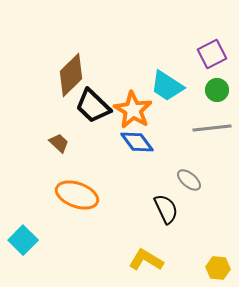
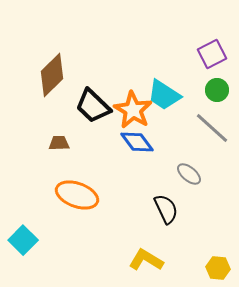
brown diamond: moved 19 px left
cyan trapezoid: moved 3 px left, 9 px down
gray line: rotated 48 degrees clockwise
brown trapezoid: rotated 45 degrees counterclockwise
gray ellipse: moved 6 px up
